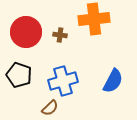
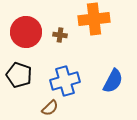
blue cross: moved 2 px right
